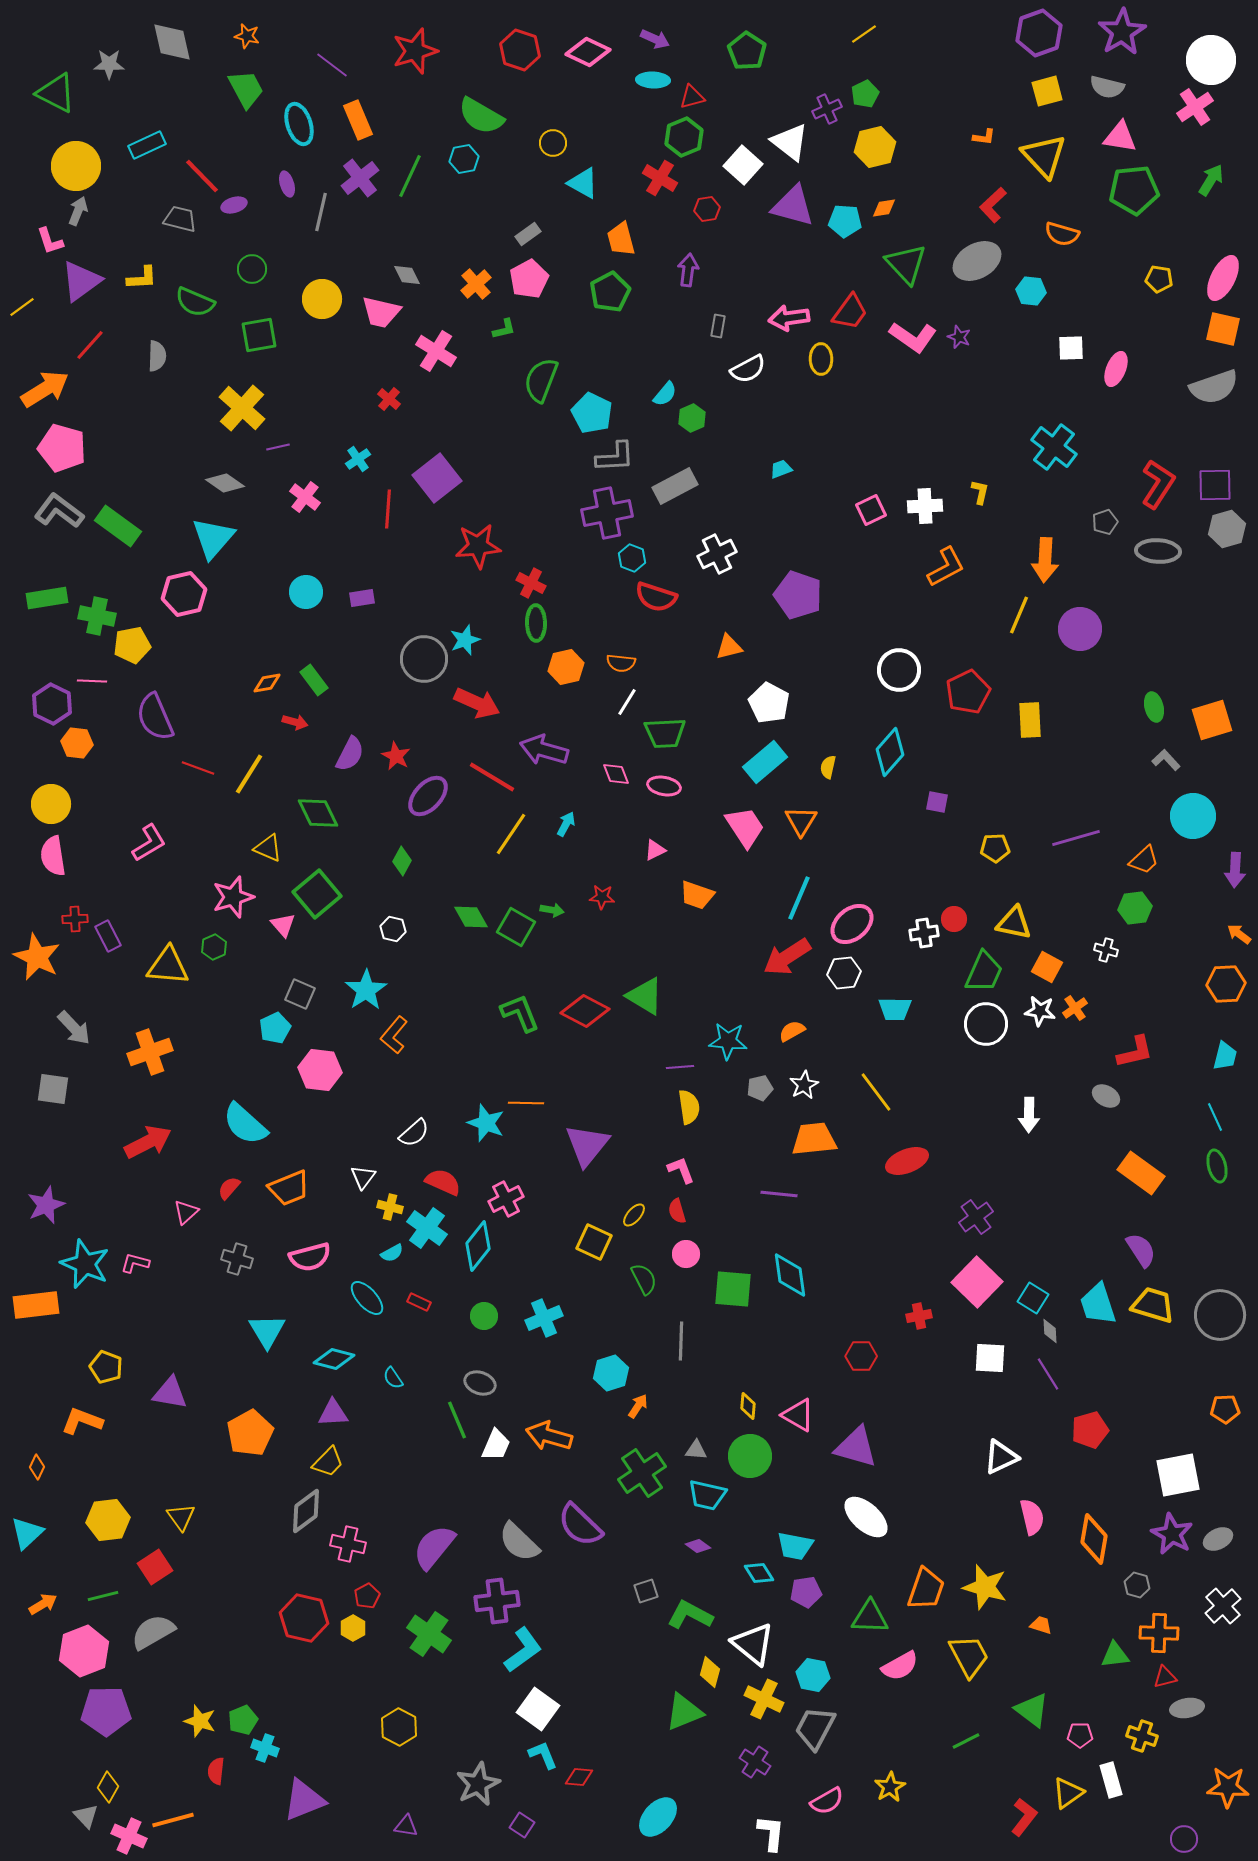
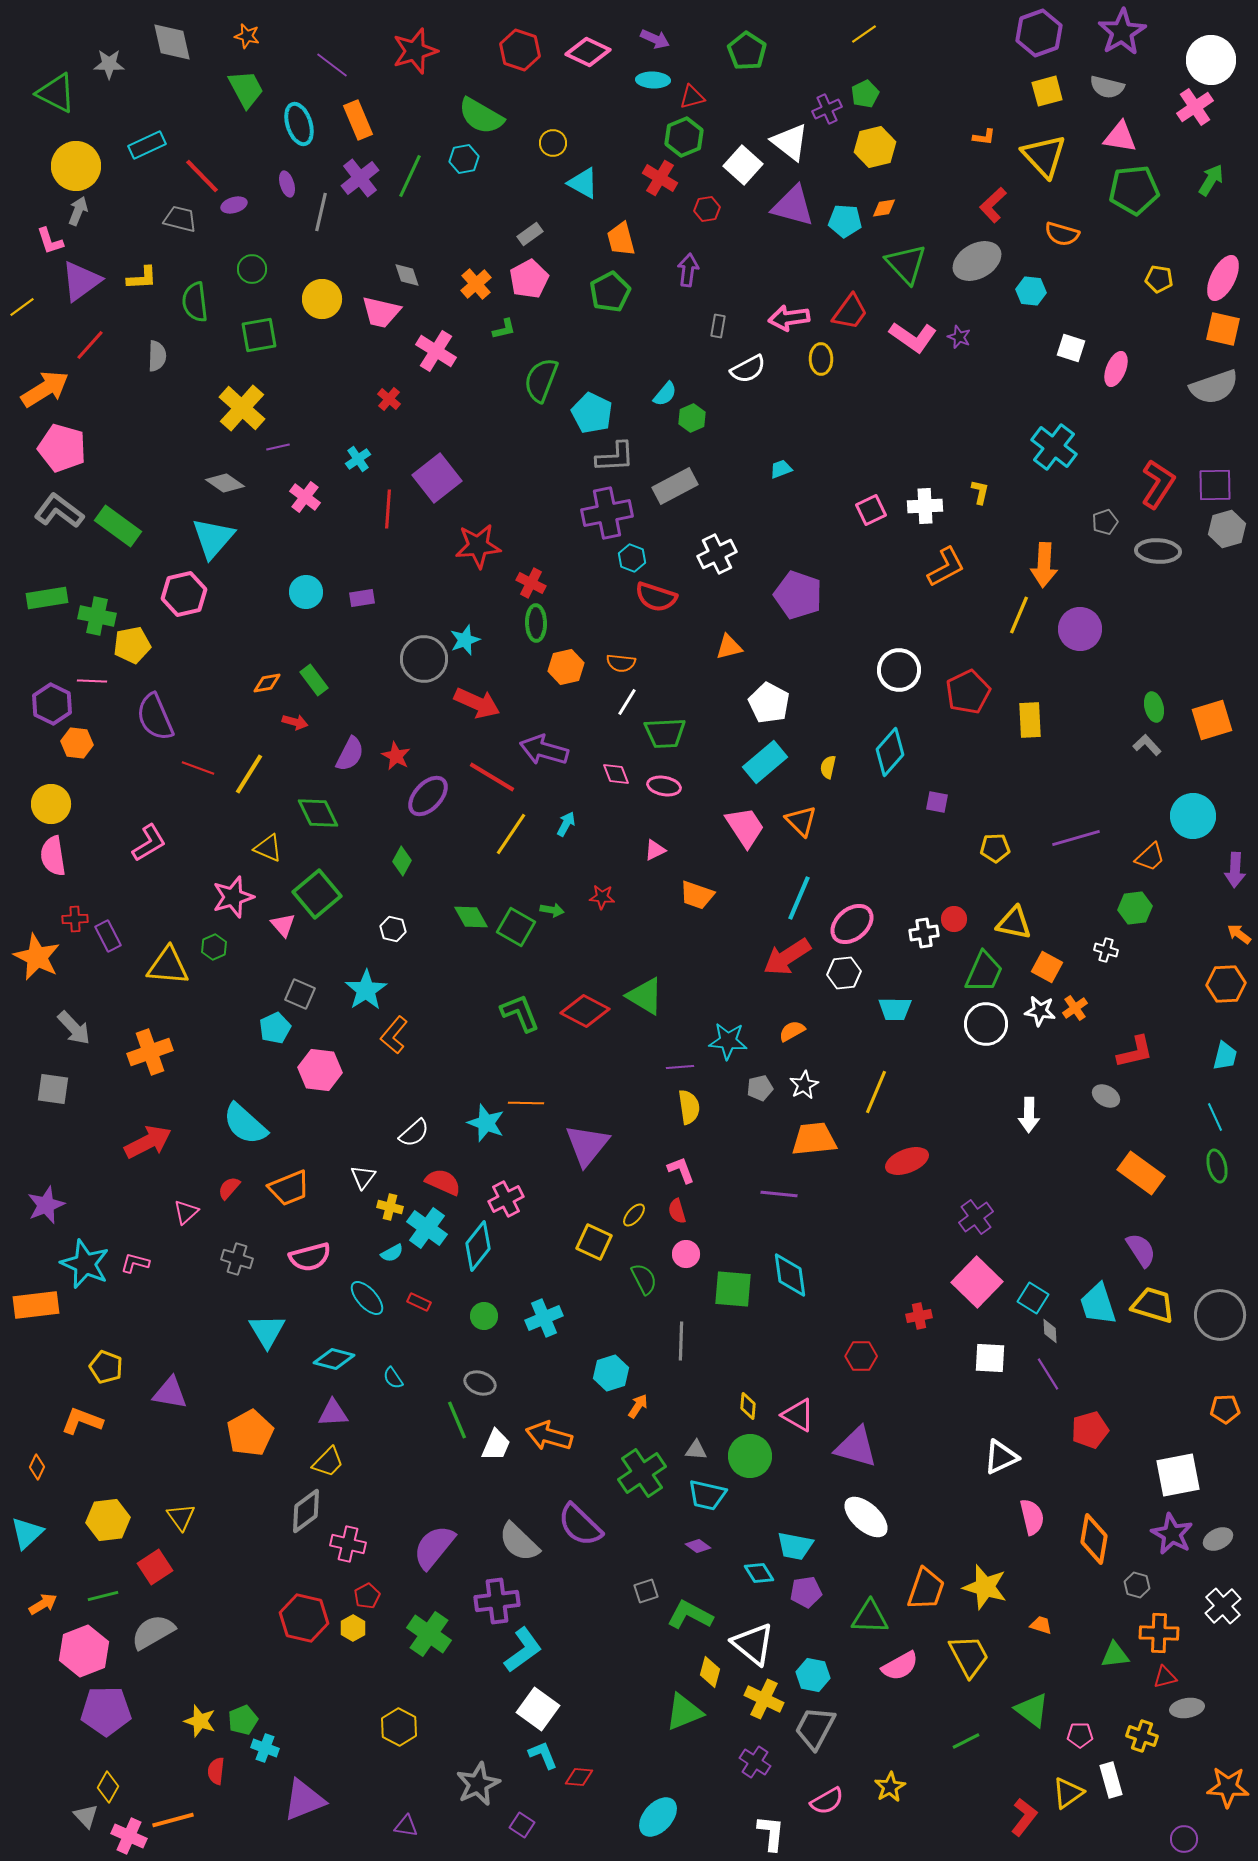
gray rectangle at (528, 234): moved 2 px right
gray diamond at (407, 275): rotated 8 degrees clockwise
green semicircle at (195, 302): rotated 60 degrees clockwise
white square at (1071, 348): rotated 20 degrees clockwise
orange arrow at (1045, 560): moved 1 px left, 5 px down
gray L-shape at (1166, 760): moved 19 px left, 15 px up
orange triangle at (801, 821): rotated 16 degrees counterclockwise
orange trapezoid at (1144, 860): moved 6 px right, 3 px up
yellow line at (876, 1092): rotated 60 degrees clockwise
